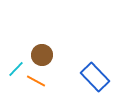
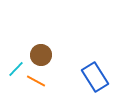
brown circle: moved 1 px left
blue rectangle: rotated 12 degrees clockwise
